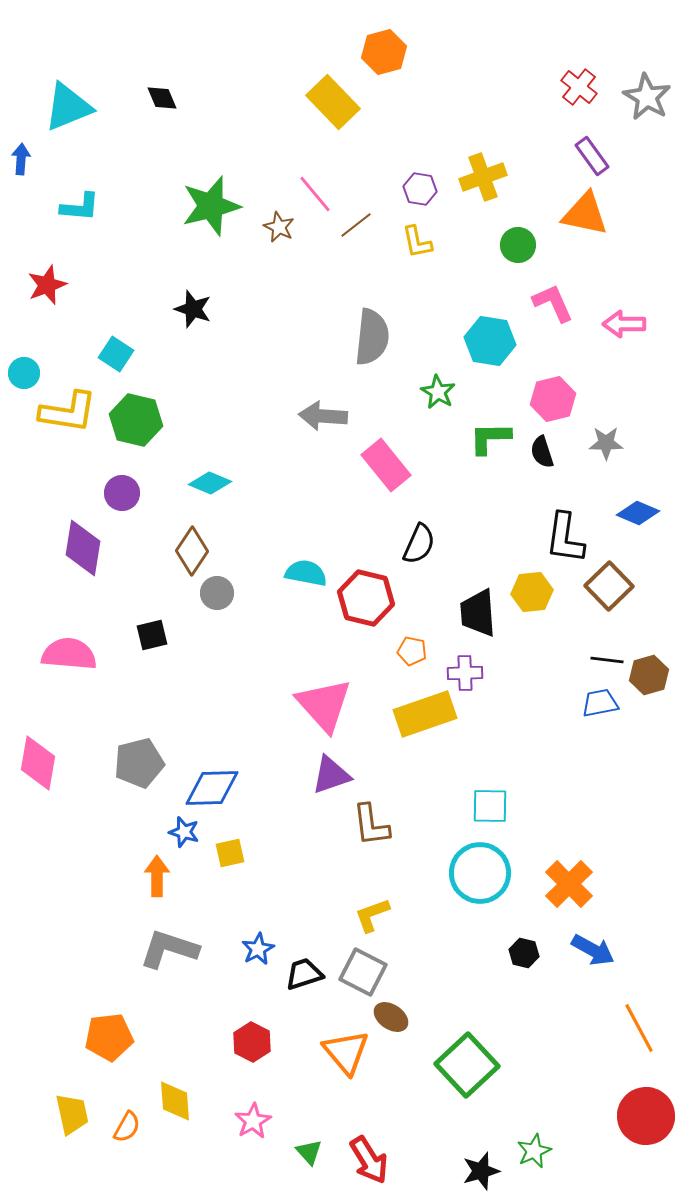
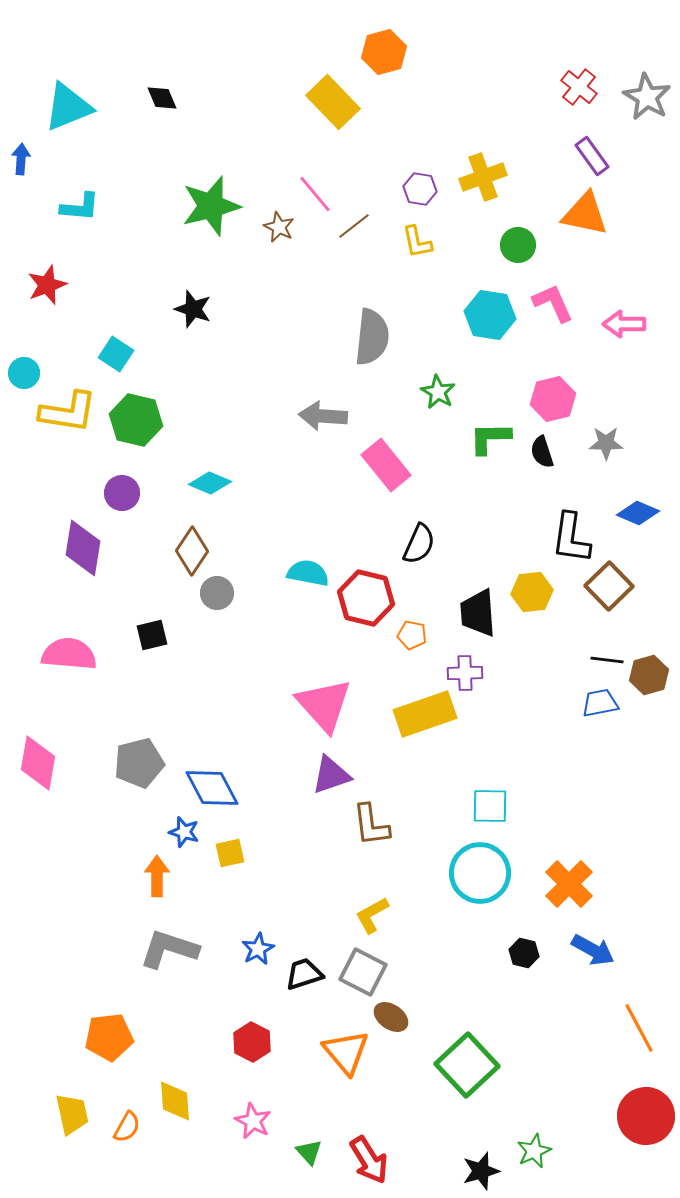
brown line at (356, 225): moved 2 px left, 1 px down
cyan hexagon at (490, 341): moved 26 px up
black L-shape at (565, 538): moved 6 px right
cyan semicircle at (306, 573): moved 2 px right
orange pentagon at (412, 651): moved 16 px up
blue diamond at (212, 788): rotated 64 degrees clockwise
yellow L-shape at (372, 915): rotated 9 degrees counterclockwise
pink star at (253, 1121): rotated 15 degrees counterclockwise
